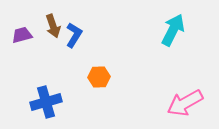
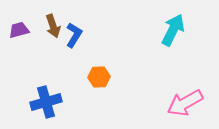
purple trapezoid: moved 3 px left, 5 px up
